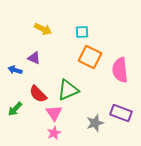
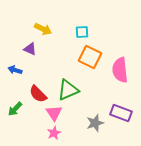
purple triangle: moved 4 px left, 9 px up
